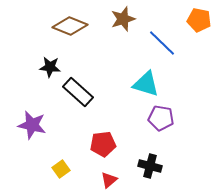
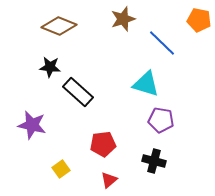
brown diamond: moved 11 px left
purple pentagon: moved 2 px down
black cross: moved 4 px right, 5 px up
